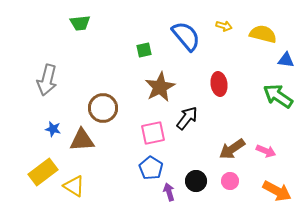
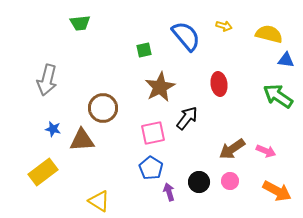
yellow semicircle: moved 6 px right
black circle: moved 3 px right, 1 px down
yellow triangle: moved 25 px right, 15 px down
